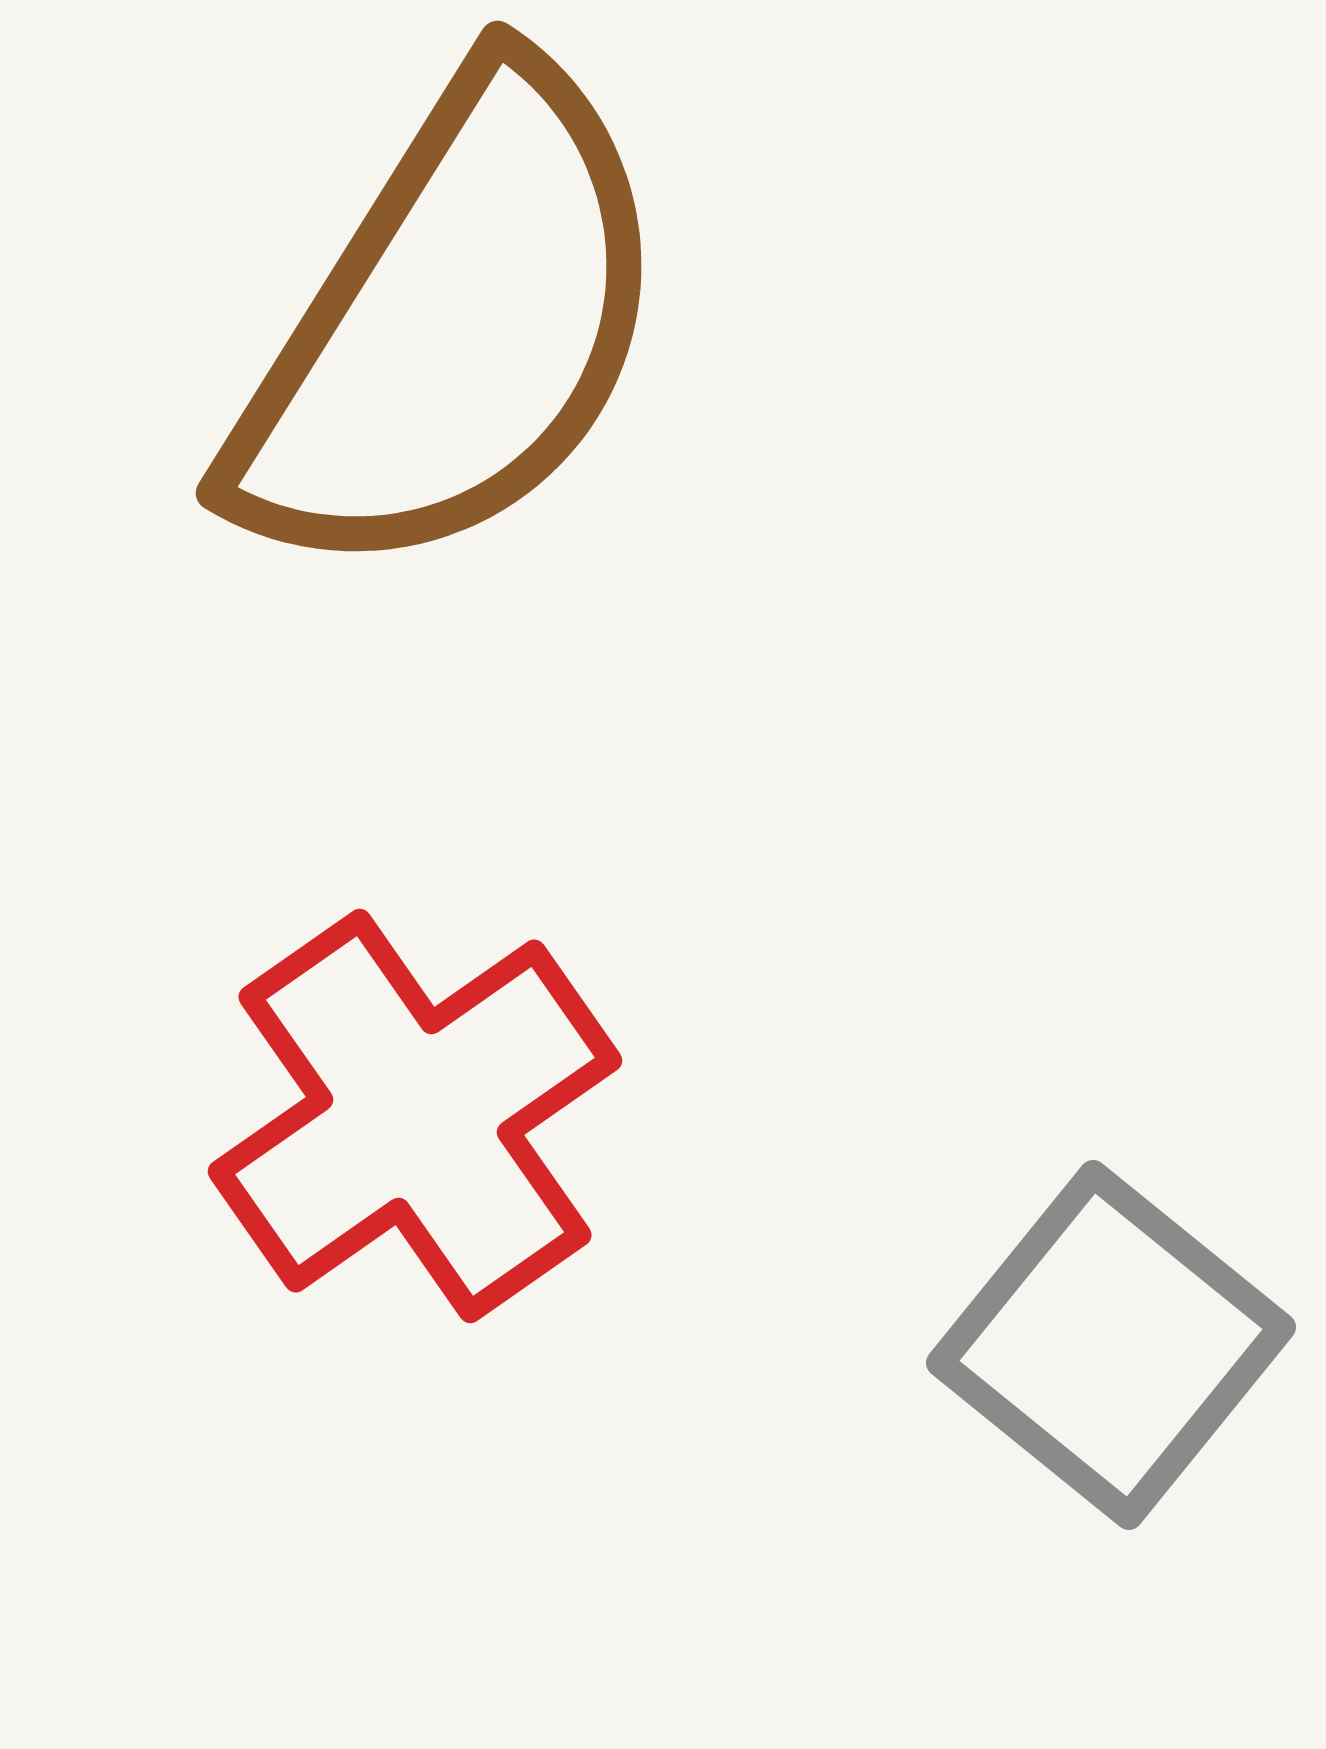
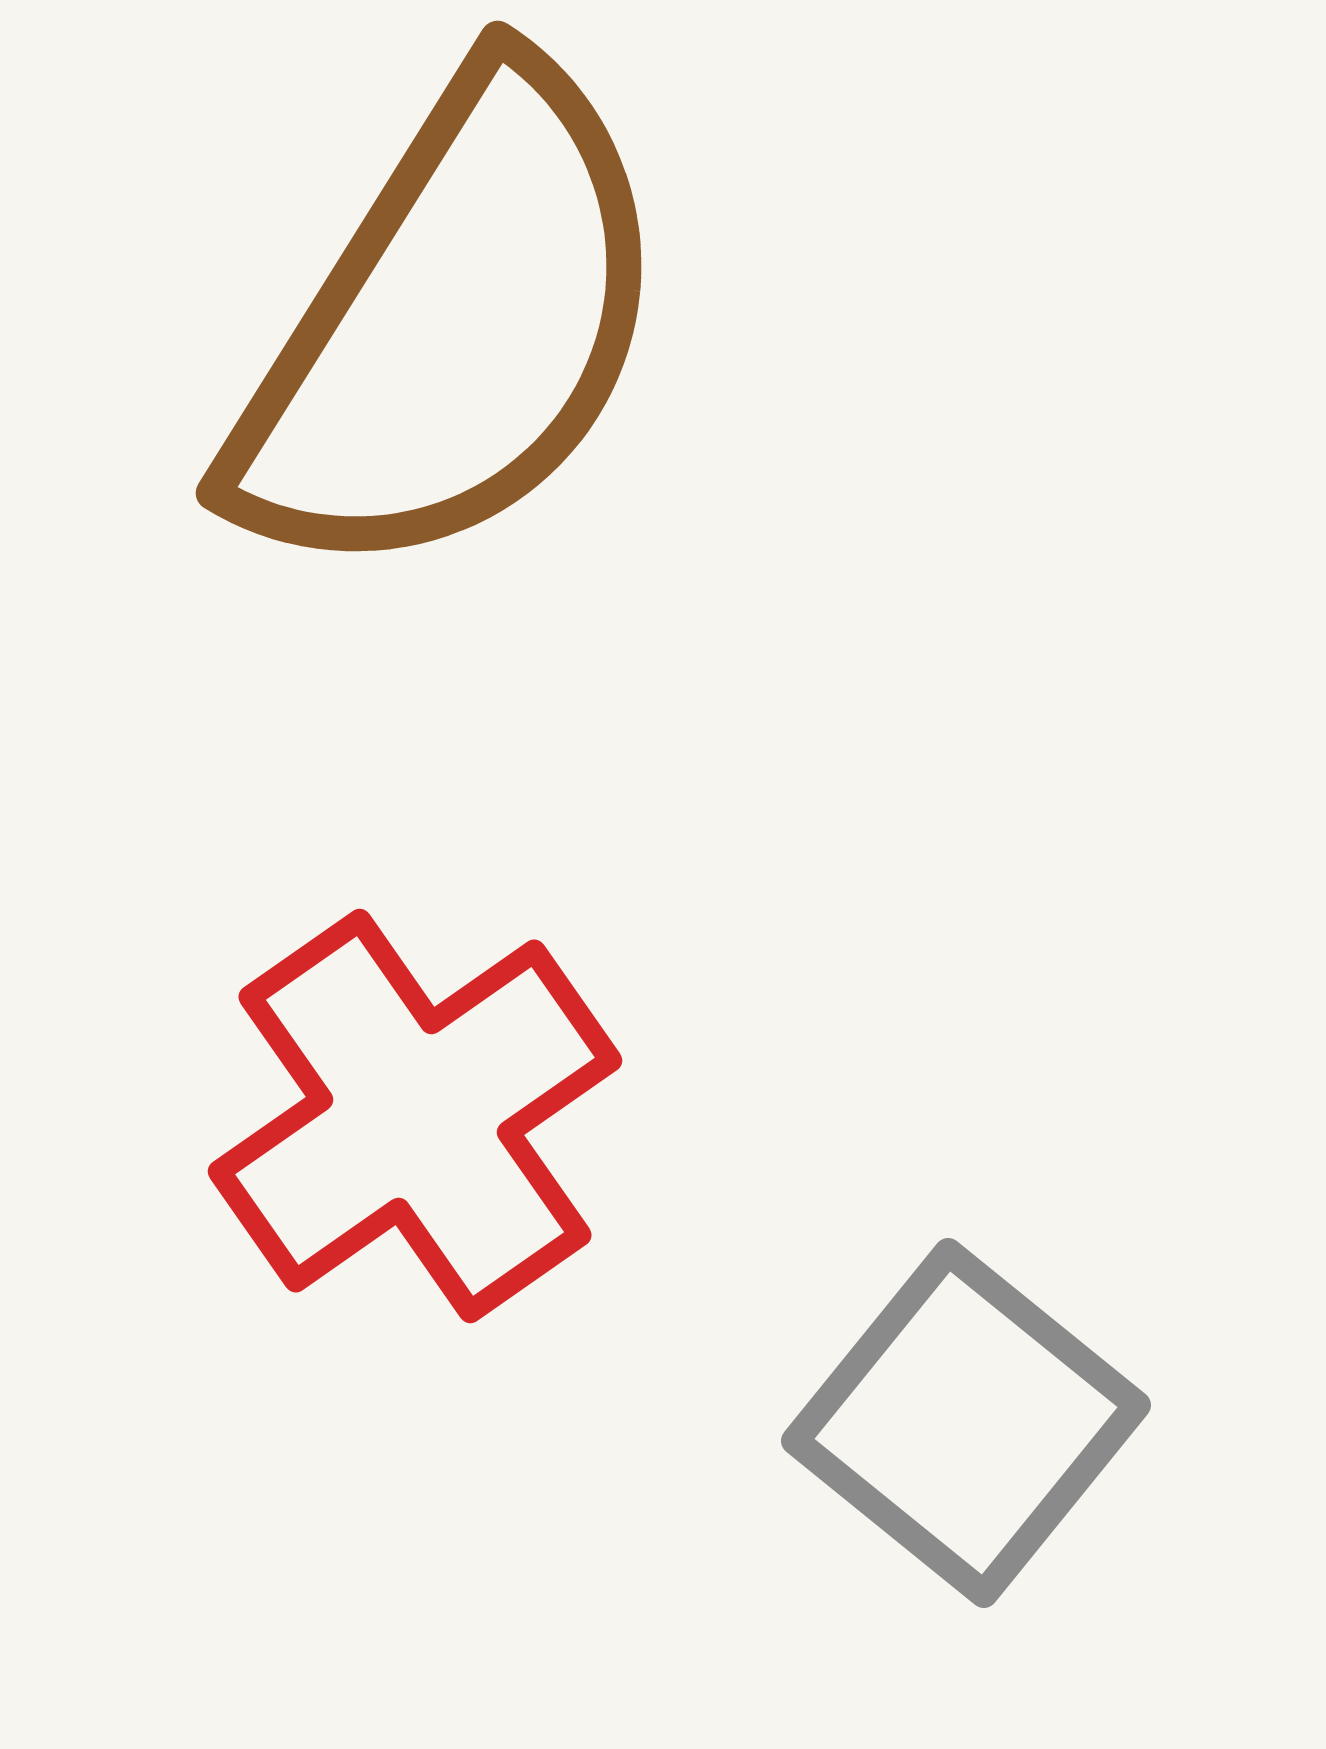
gray square: moved 145 px left, 78 px down
